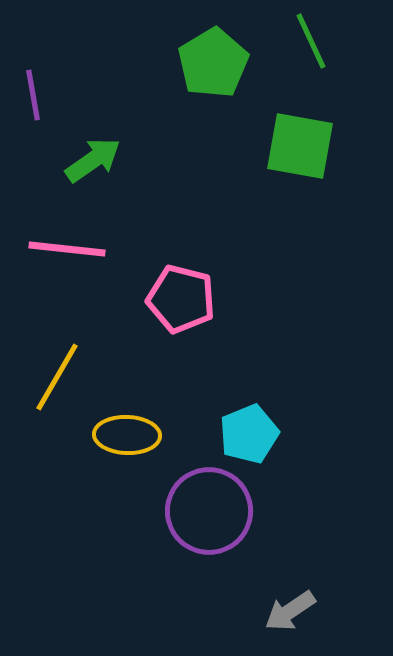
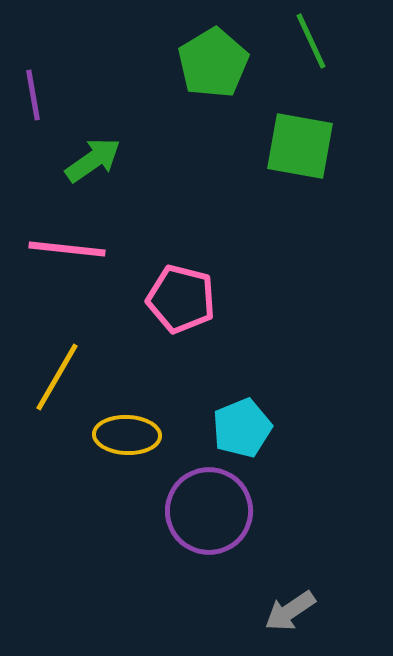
cyan pentagon: moved 7 px left, 6 px up
